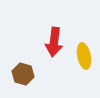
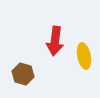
red arrow: moved 1 px right, 1 px up
